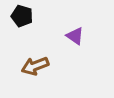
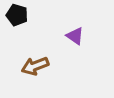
black pentagon: moved 5 px left, 1 px up
